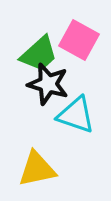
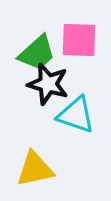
pink square: rotated 27 degrees counterclockwise
green trapezoid: moved 2 px left, 1 px up
yellow triangle: moved 2 px left
